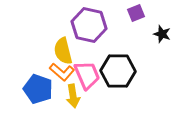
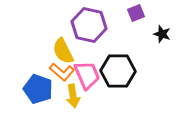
yellow semicircle: rotated 12 degrees counterclockwise
